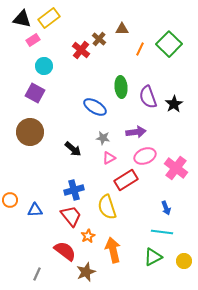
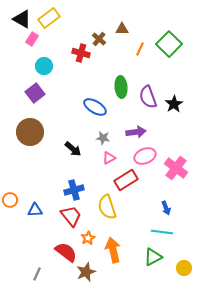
black triangle: rotated 18 degrees clockwise
pink rectangle: moved 1 px left, 1 px up; rotated 24 degrees counterclockwise
red cross: moved 3 px down; rotated 24 degrees counterclockwise
purple square: rotated 24 degrees clockwise
orange star: moved 2 px down
red semicircle: moved 1 px right, 1 px down
yellow circle: moved 7 px down
